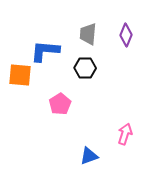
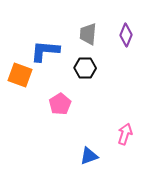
orange square: rotated 15 degrees clockwise
